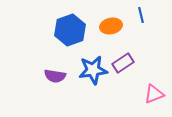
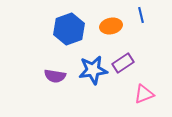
blue hexagon: moved 1 px left, 1 px up
pink triangle: moved 10 px left
